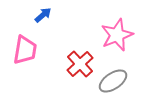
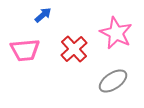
pink star: moved 1 px left, 2 px up; rotated 24 degrees counterclockwise
pink trapezoid: rotated 76 degrees clockwise
red cross: moved 6 px left, 15 px up
